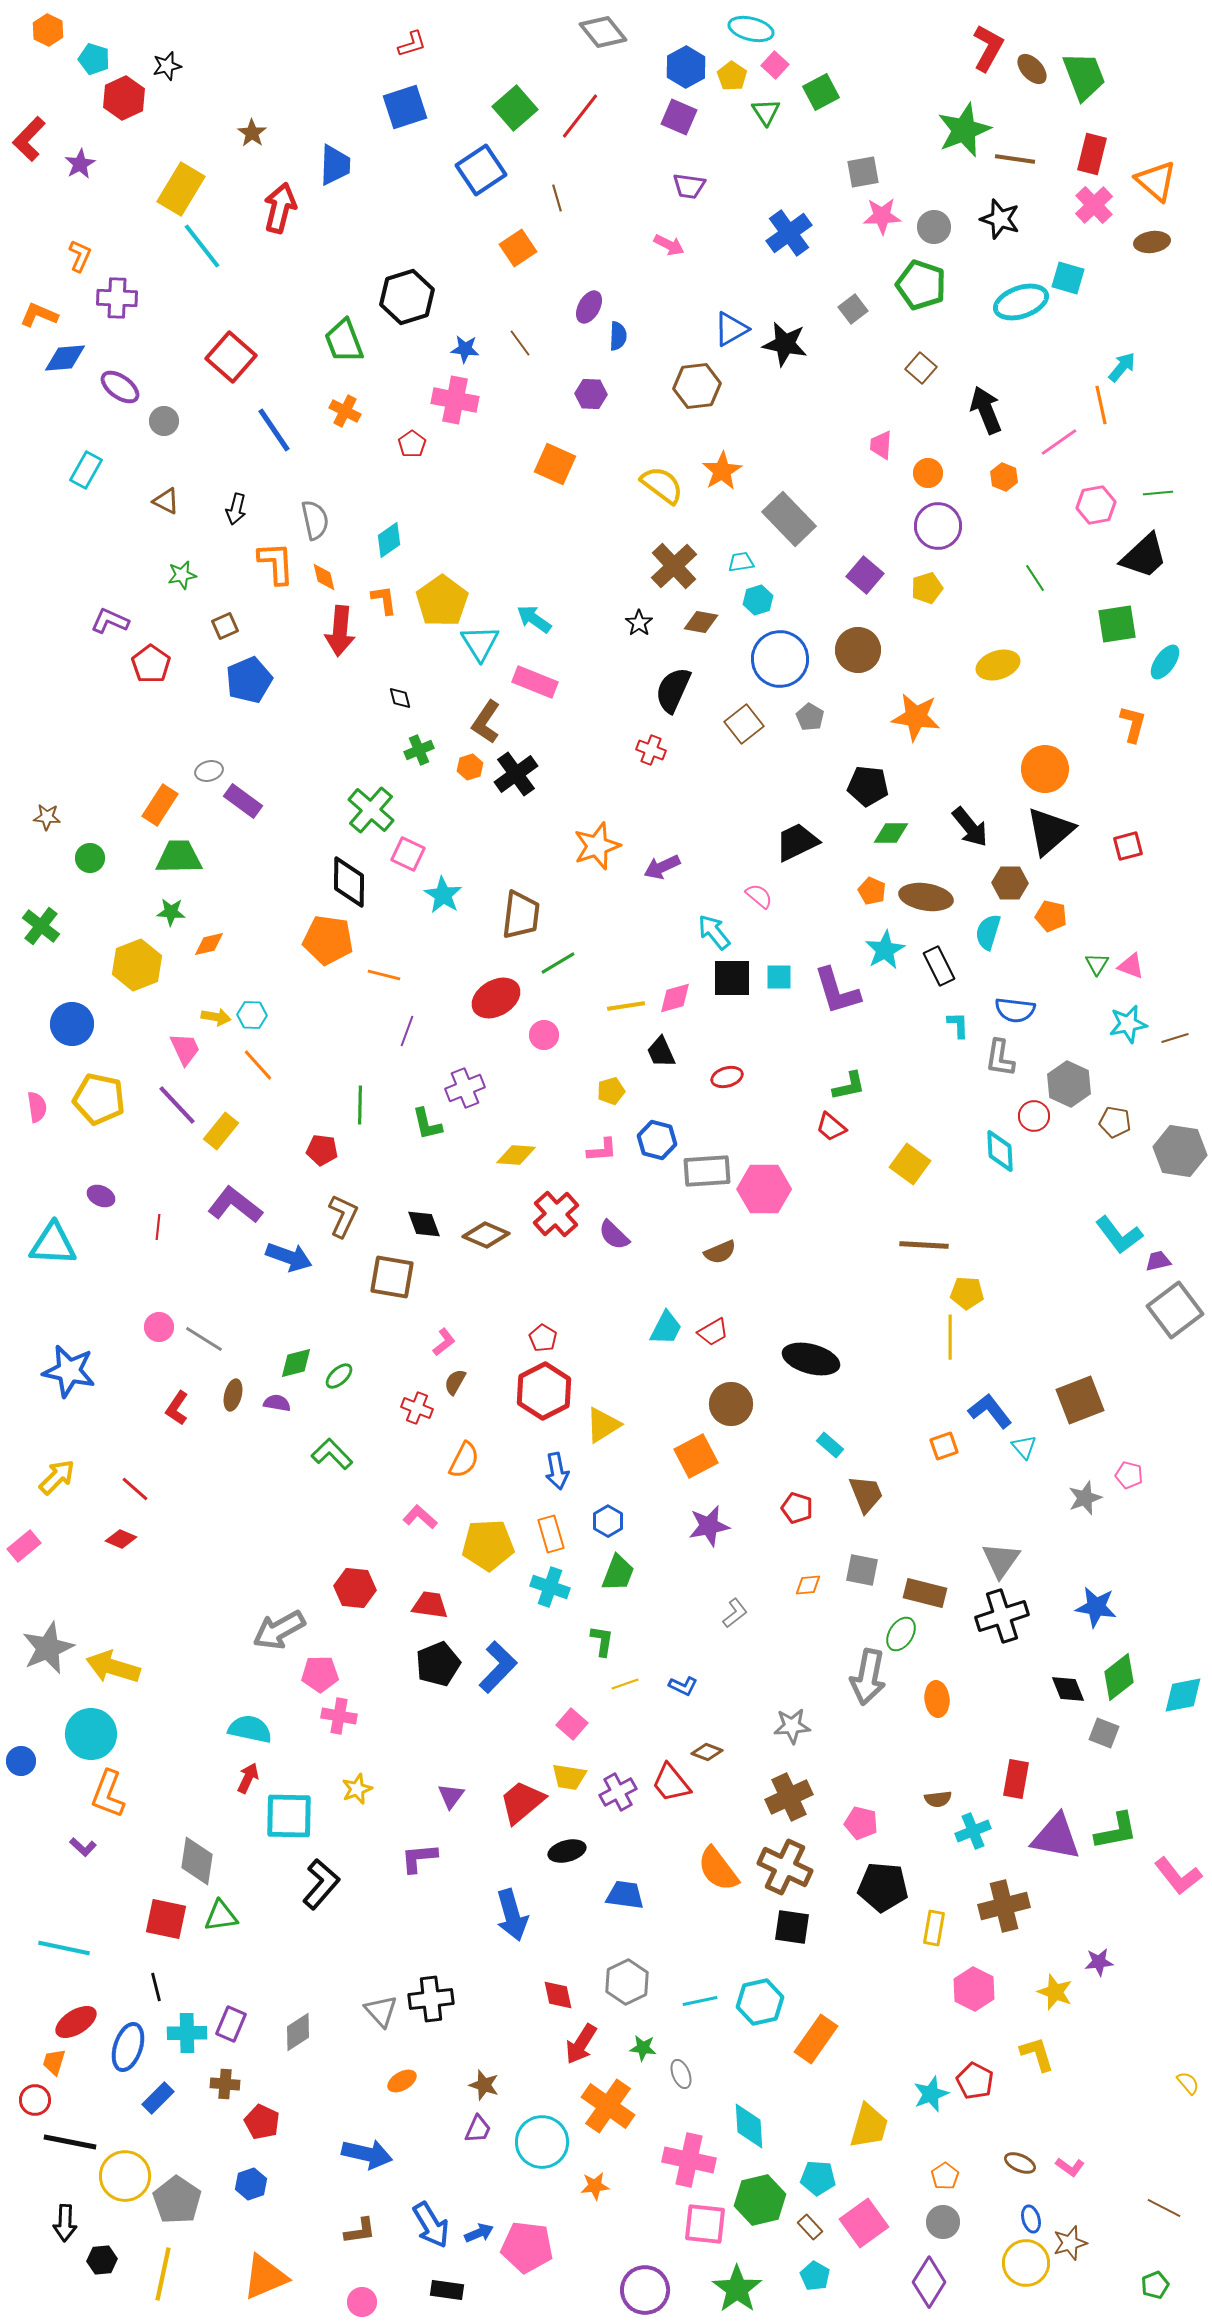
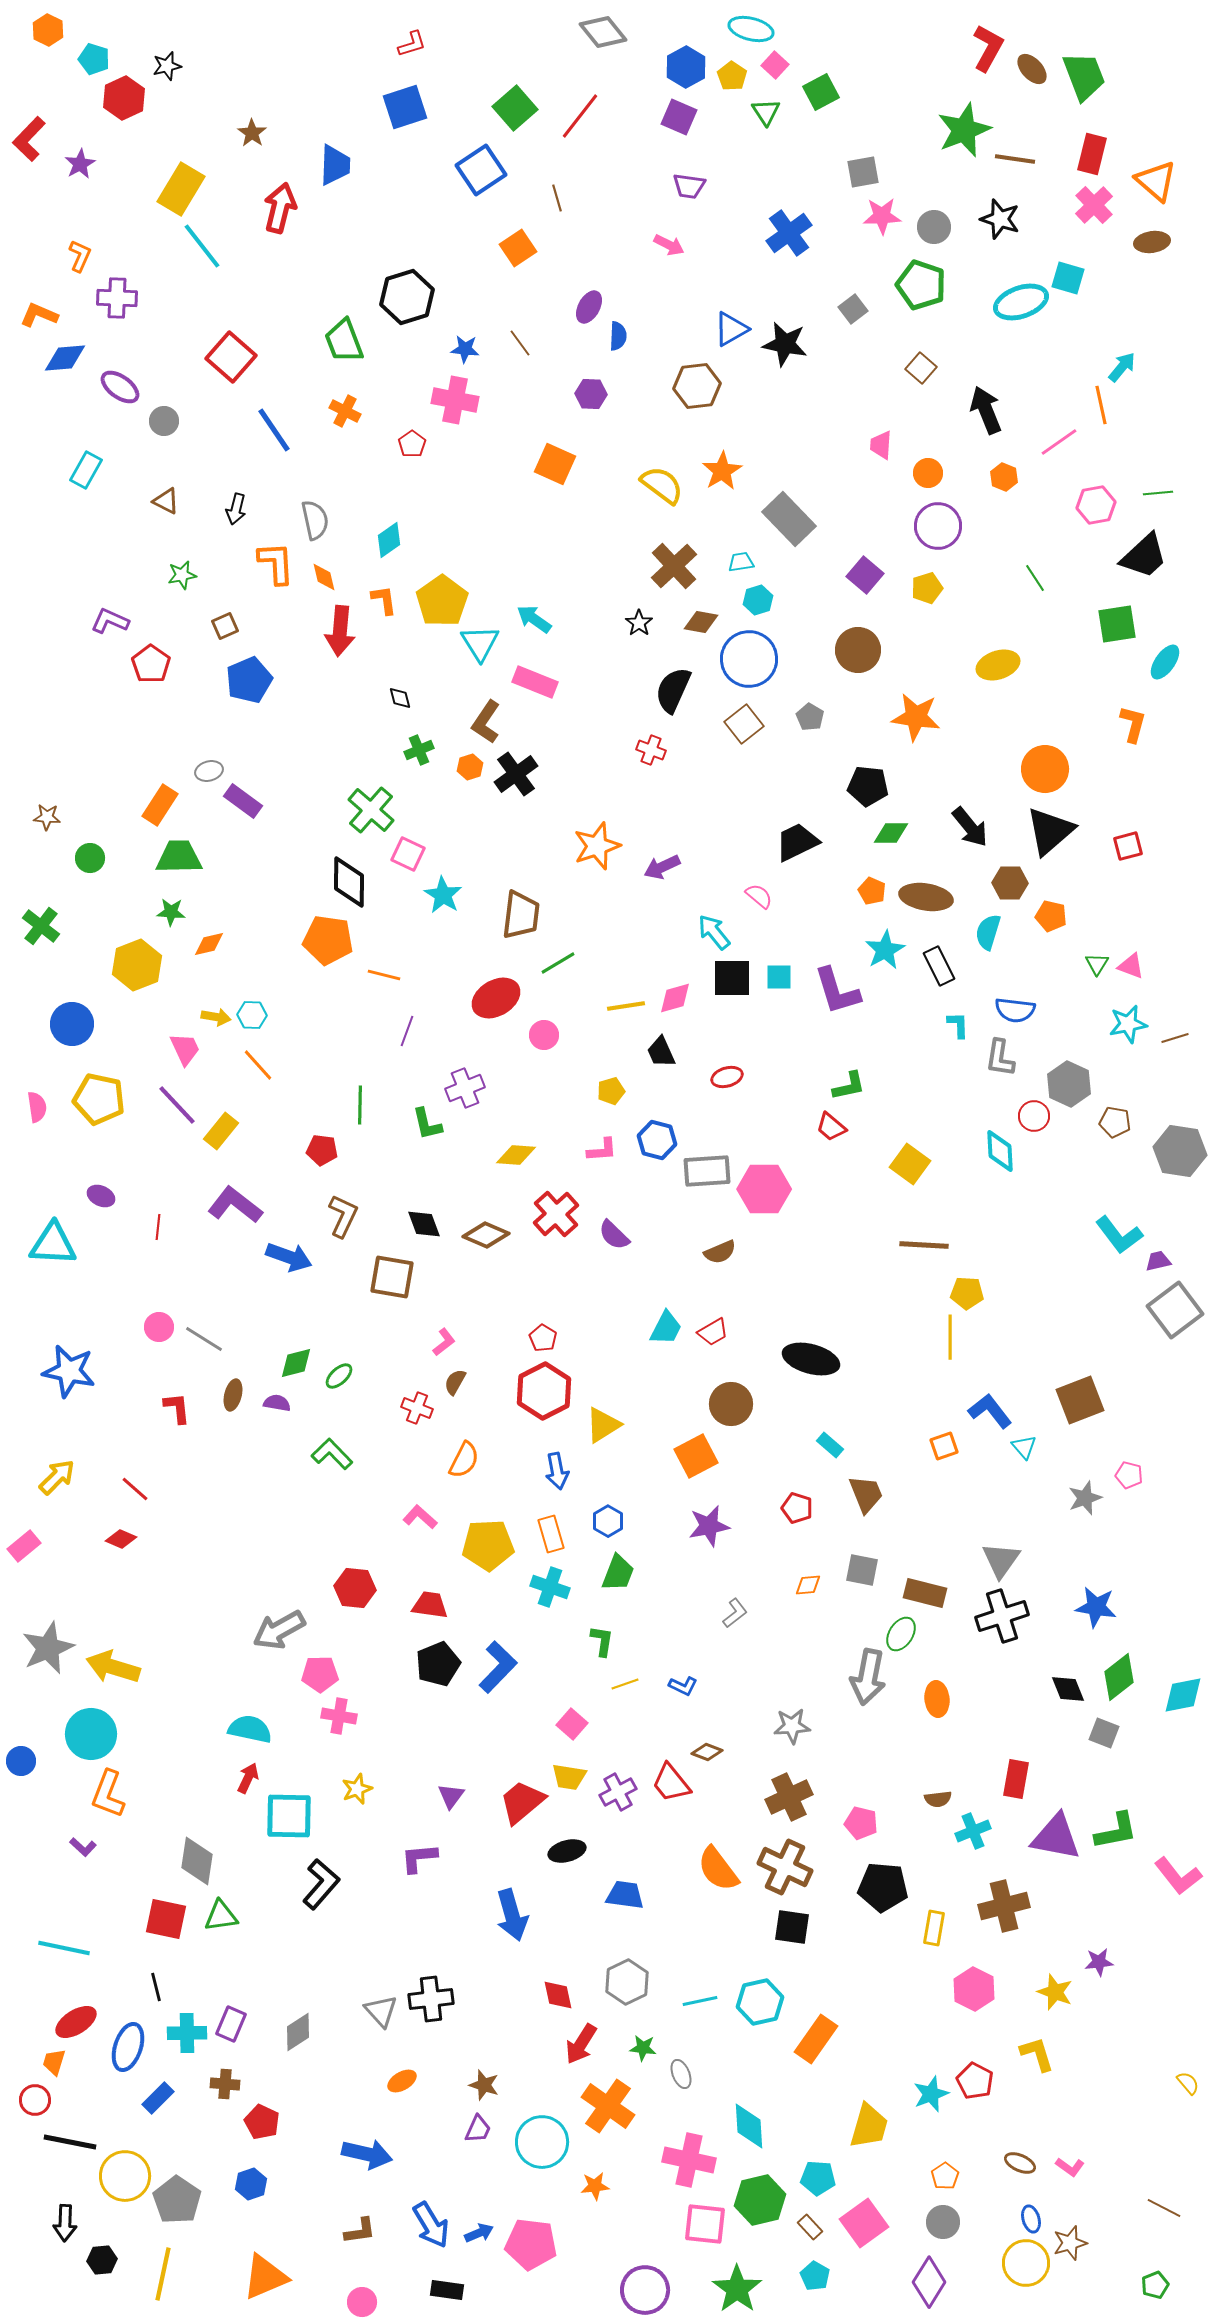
blue circle at (780, 659): moved 31 px left
red L-shape at (177, 1408): rotated 140 degrees clockwise
pink pentagon at (527, 2247): moved 4 px right, 3 px up
